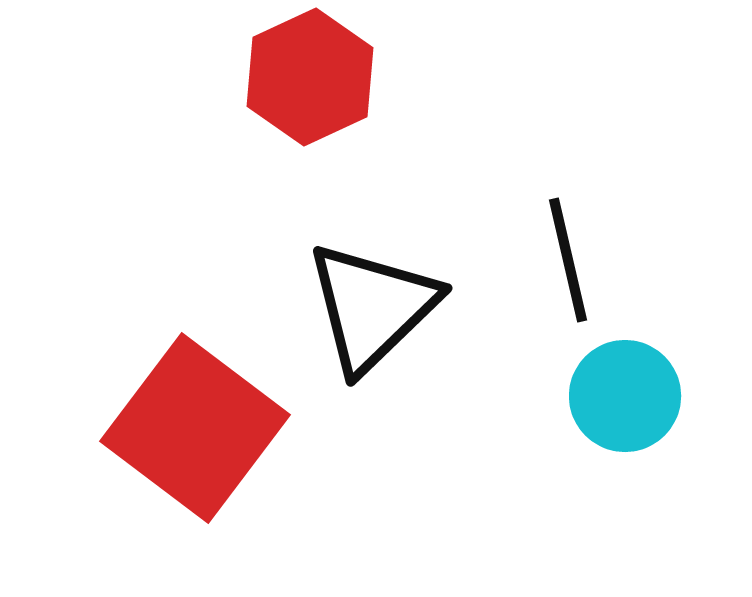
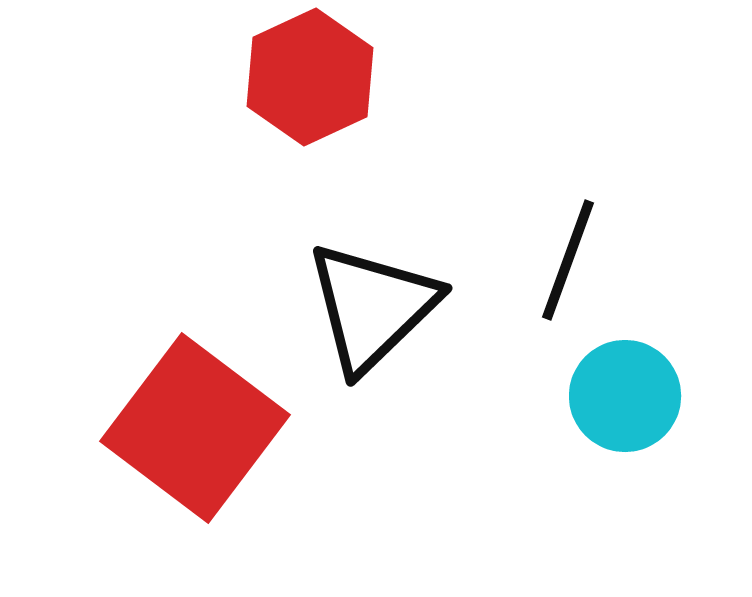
black line: rotated 33 degrees clockwise
